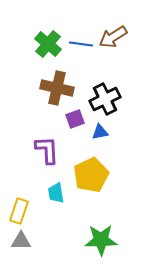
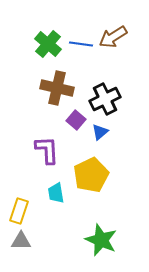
purple square: moved 1 px right, 1 px down; rotated 30 degrees counterclockwise
blue triangle: rotated 30 degrees counterclockwise
green star: rotated 24 degrees clockwise
